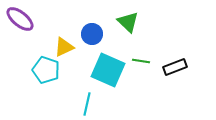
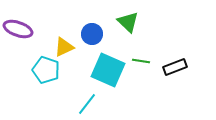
purple ellipse: moved 2 px left, 10 px down; rotated 20 degrees counterclockwise
cyan line: rotated 25 degrees clockwise
